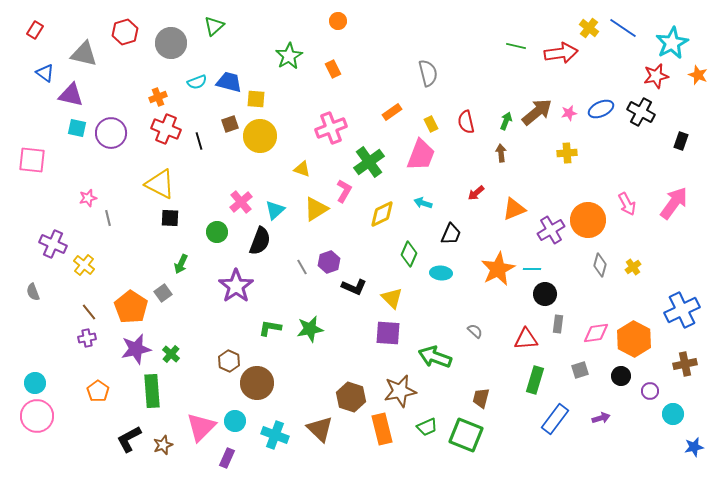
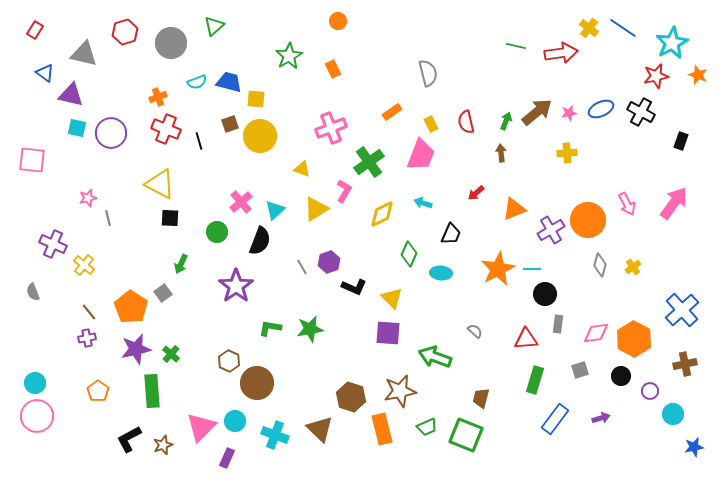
blue cross at (682, 310): rotated 16 degrees counterclockwise
